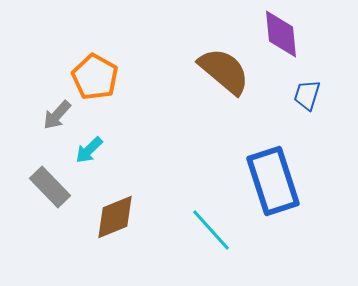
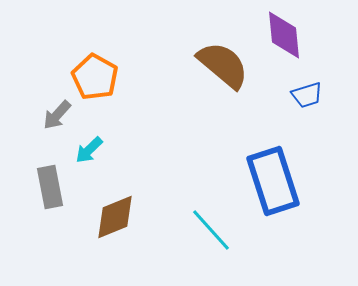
purple diamond: moved 3 px right, 1 px down
brown semicircle: moved 1 px left, 6 px up
blue trapezoid: rotated 124 degrees counterclockwise
gray rectangle: rotated 33 degrees clockwise
